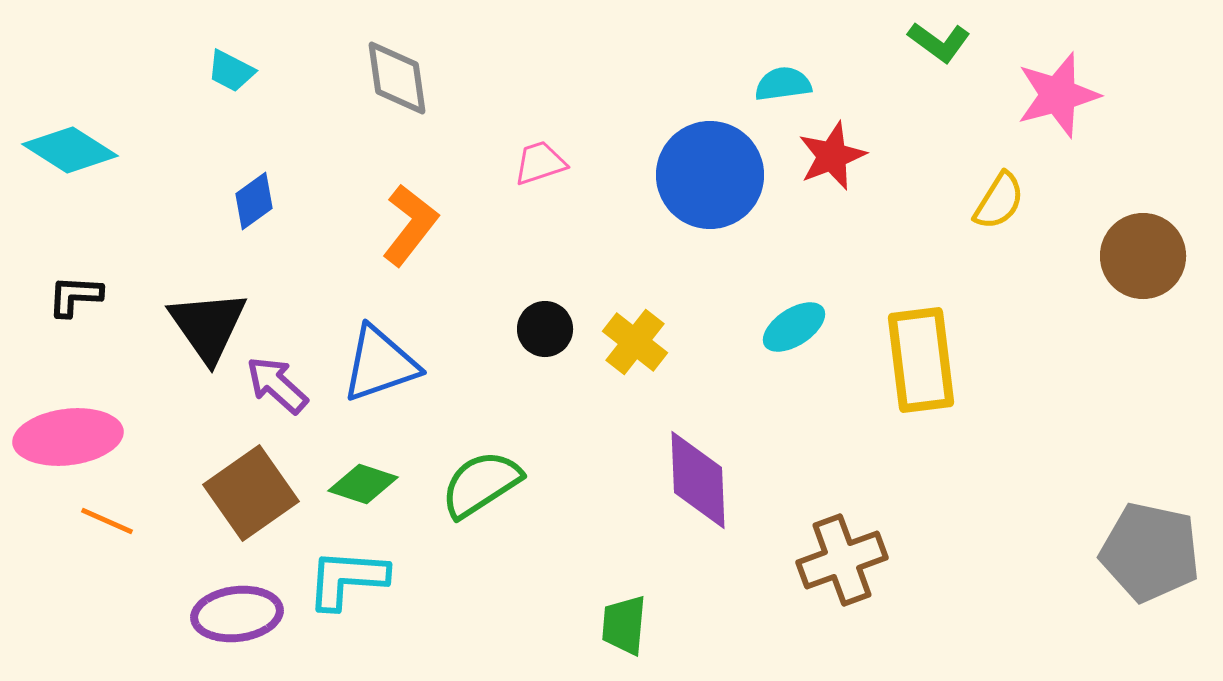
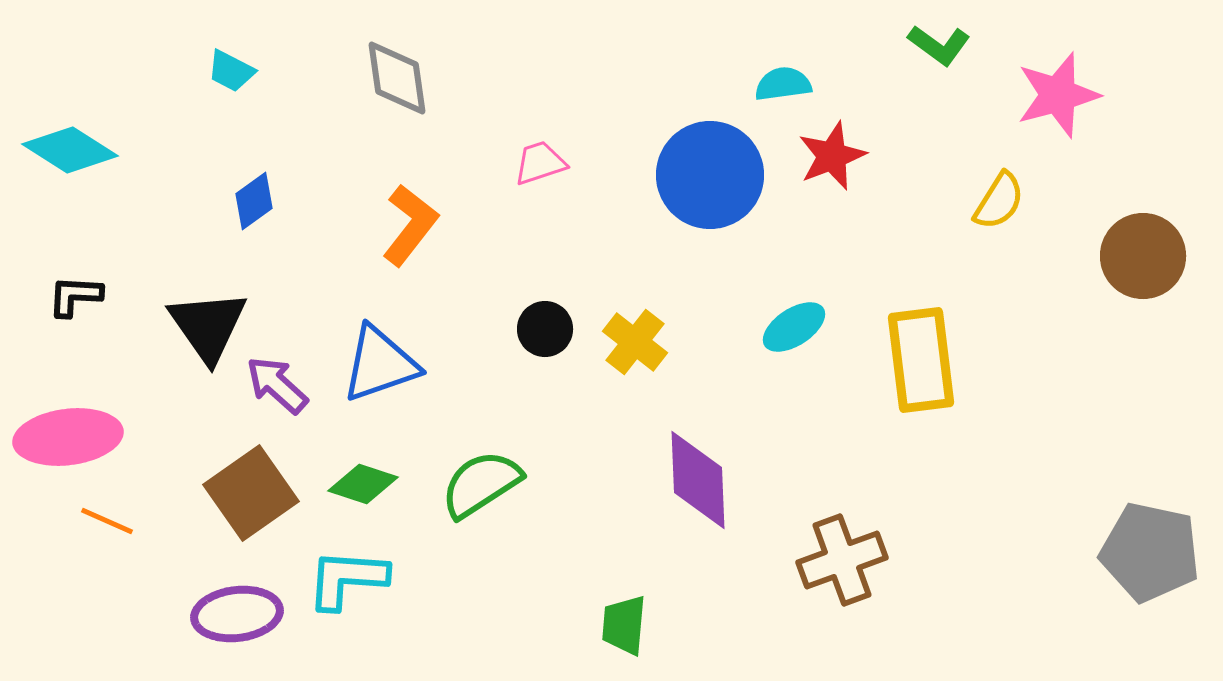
green L-shape: moved 3 px down
